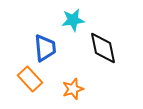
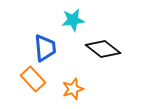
black diamond: moved 1 px down; rotated 40 degrees counterclockwise
orange rectangle: moved 3 px right
